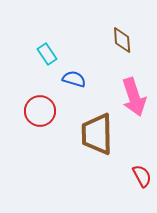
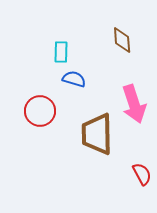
cyan rectangle: moved 14 px right, 2 px up; rotated 35 degrees clockwise
pink arrow: moved 7 px down
red semicircle: moved 2 px up
